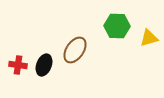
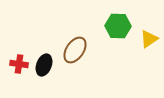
green hexagon: moved 1 px right
yellow triangle: moved 1 px down; rotated 18 degrees counterclockwise
red cross: moved 1 px right, 1 px up
